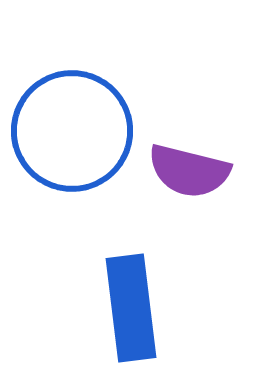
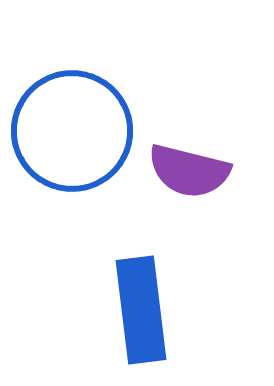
blue rectangle: moved 10 px right, 2 px down
